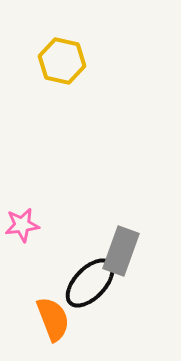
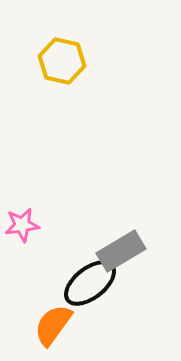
gray rectangle: rotated 39 degrees clockwise
black ellipse: rotated 8 degrees clockwise
orange semicircle: moved 6 px down; rotated 123 degrees counterclockwise
